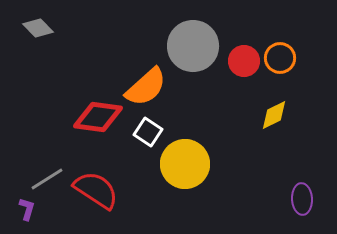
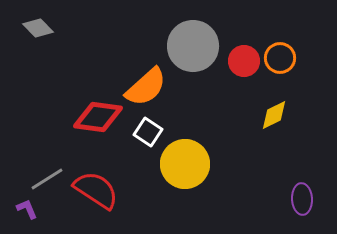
purple L-shape: rotated 40 degrees counterclockwise
